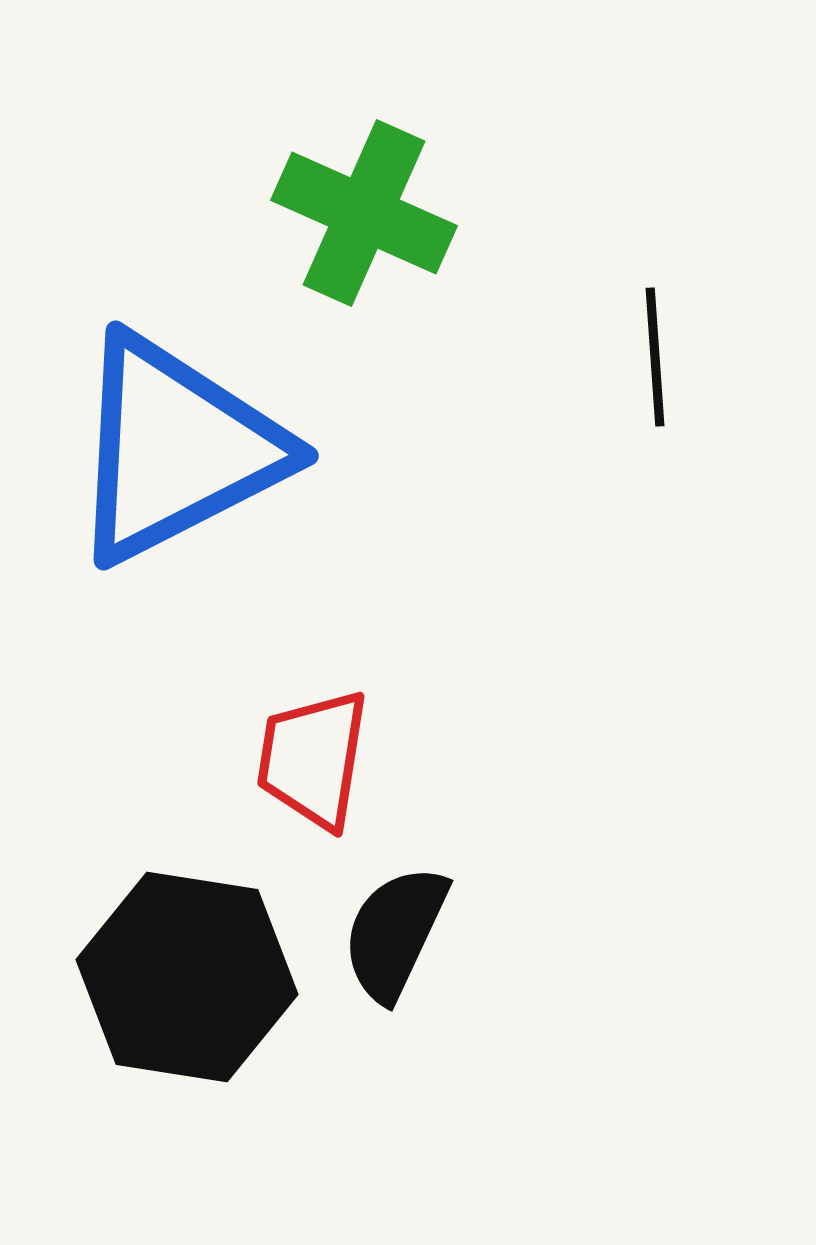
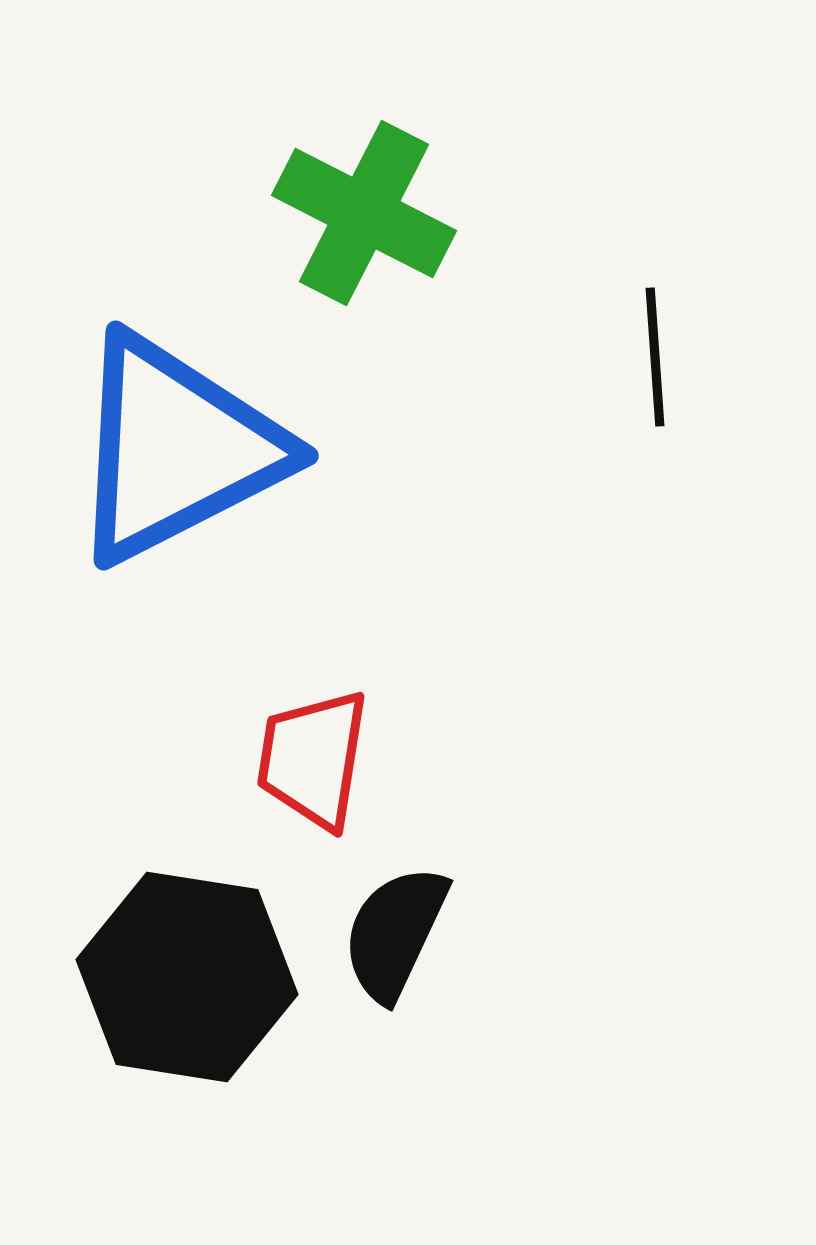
green cross: rotated 3 degrees clockwise
